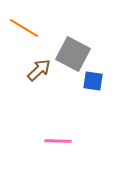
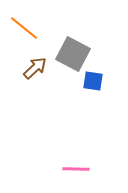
orange line: rotated 8 degrees clockwise
brown arrow: moved 4 px left, 2 px up
pink line: moved 18 px right, 28 px down
